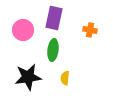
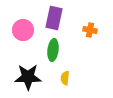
black star: rotated 8 degrees clockwise
